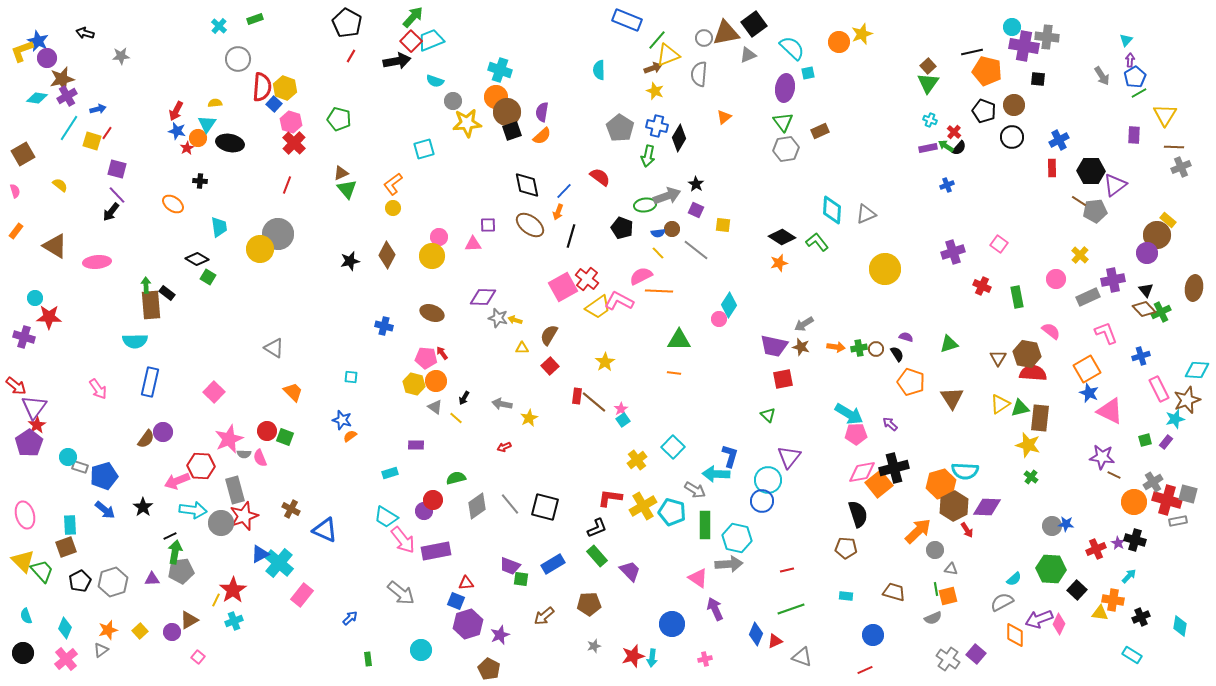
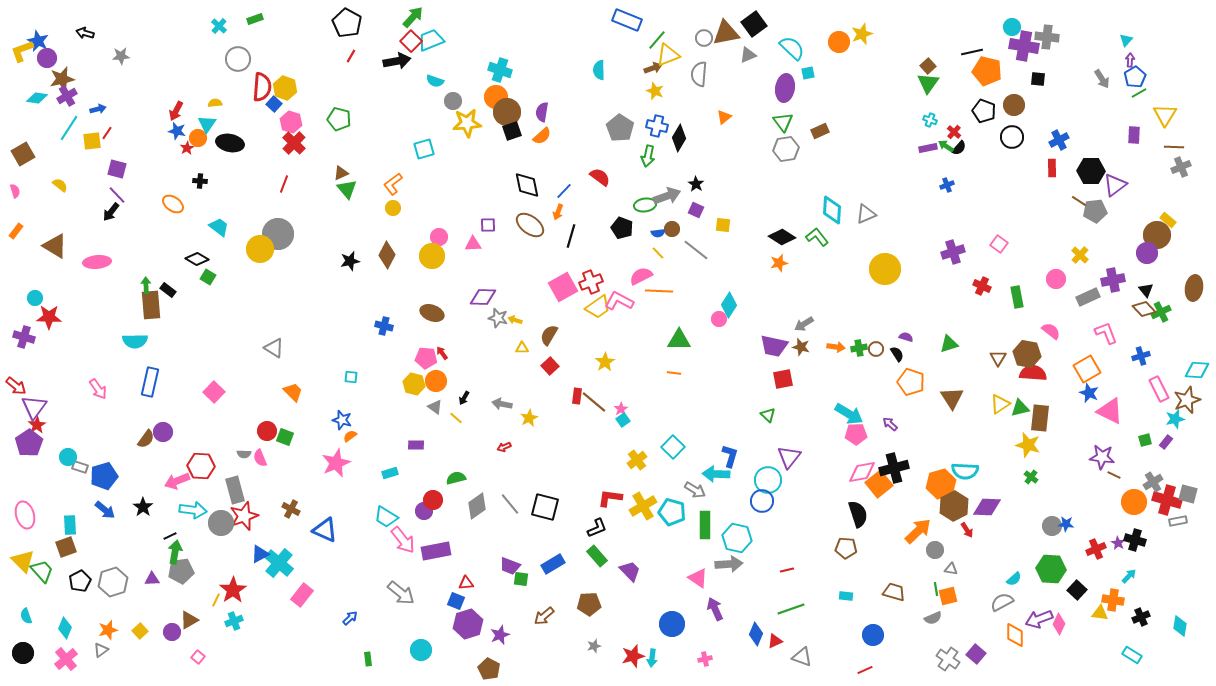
gray arrow at (1102, 76): moved 3 px down
yellow square at (92, 141): rotated 24 degrees counterclockwise
red line at (287, 185): moved 3 px left, 1 px up
cyan trapezoid at (219, 227): rotated 45 degrees counterclockwise
green L-shape at (817, 242): moved 5 px up
red cross at (587, 279): moved 4 px right, 3 px down; rotated 30 degrees clockwise
black rectangle at (167, 293): moved 1 px right, 3 px up
pink star at (229, 439): moved 107 px right, 24 px down
